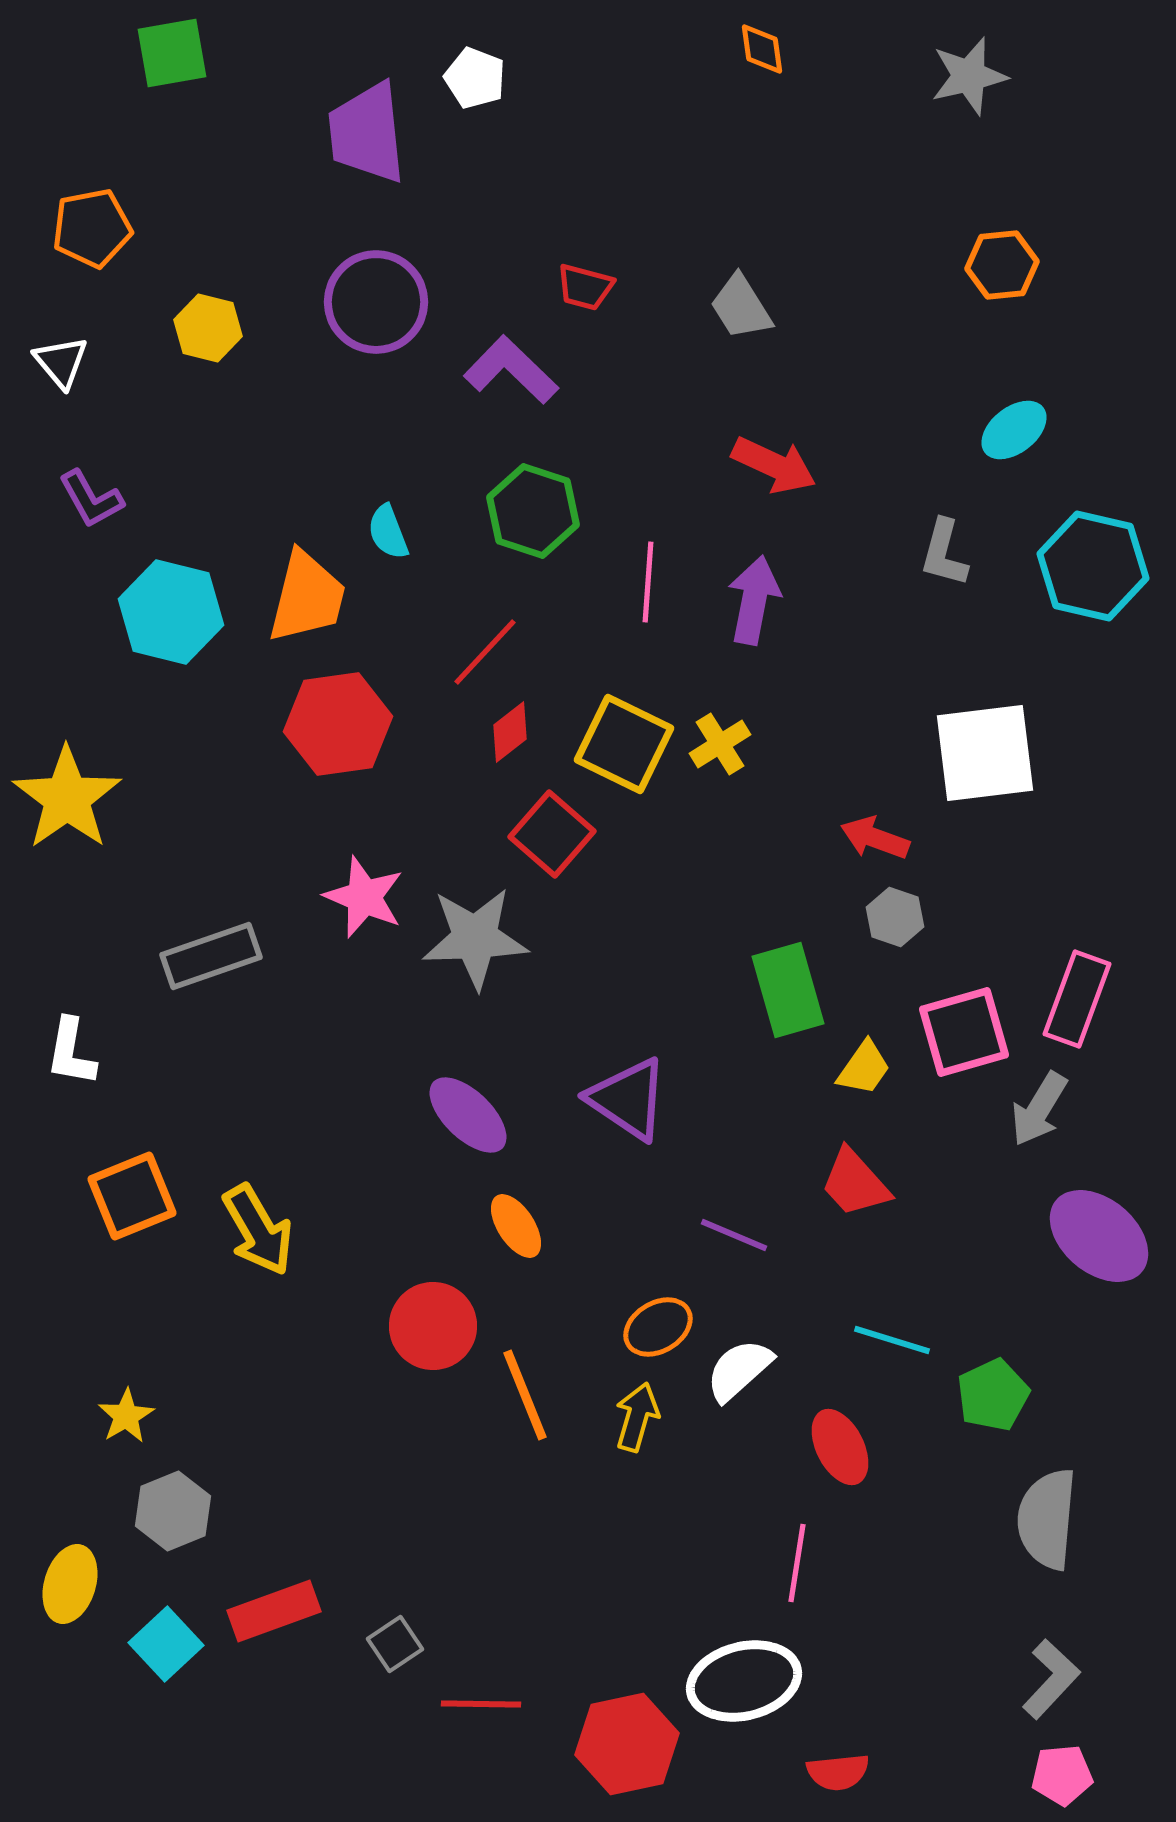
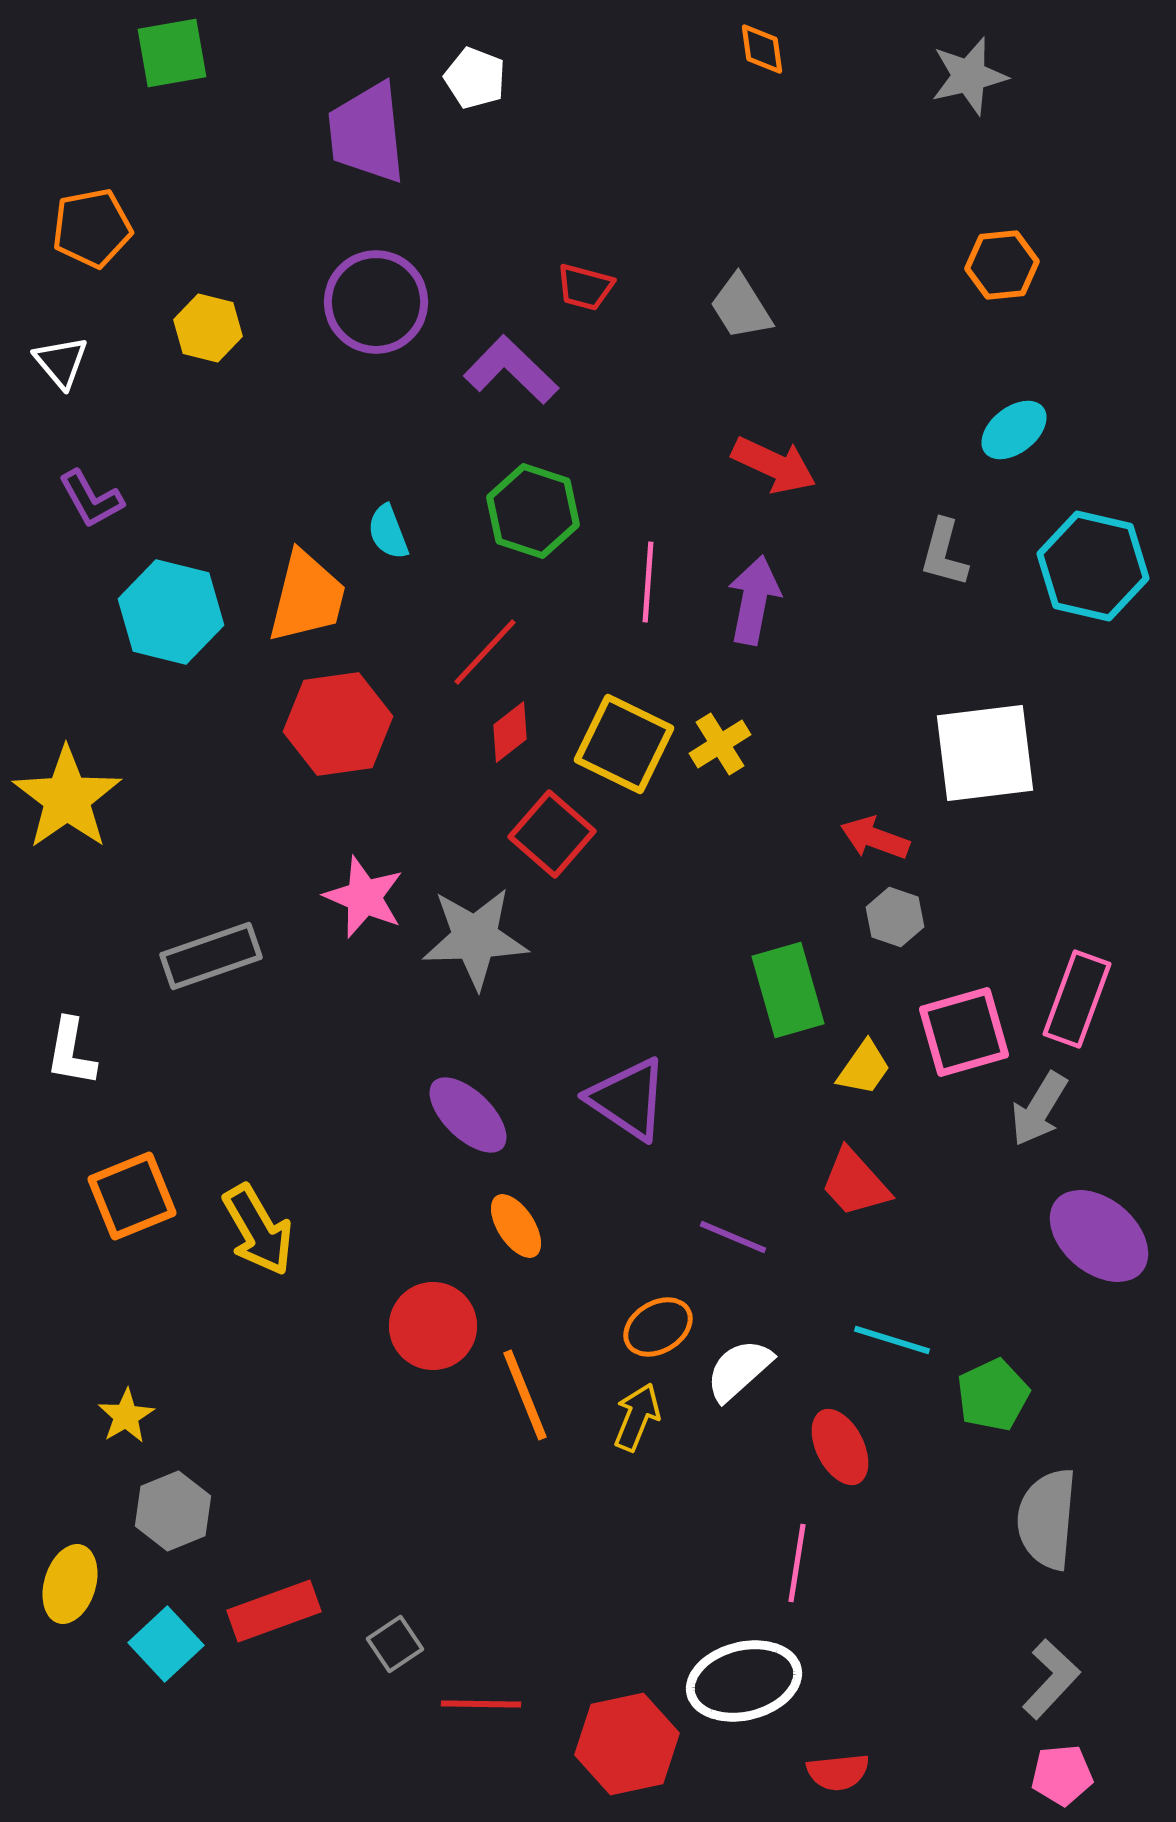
purple line at (734, 1235): moved 1 px left, 2 px down
yellow arrow at (637, 1417): rotated 6 degrees clockwise
